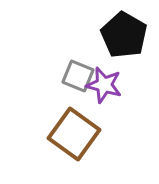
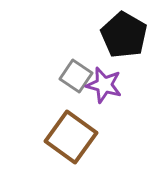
gray square: moved 2 px left; rotated 12 degrees clockwise
brown square: moved 3 px left, 3 px down
